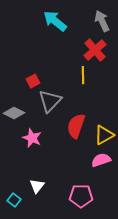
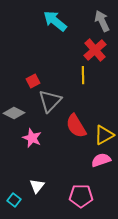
red semicircle: rotated 50 degrees counterclockwise
